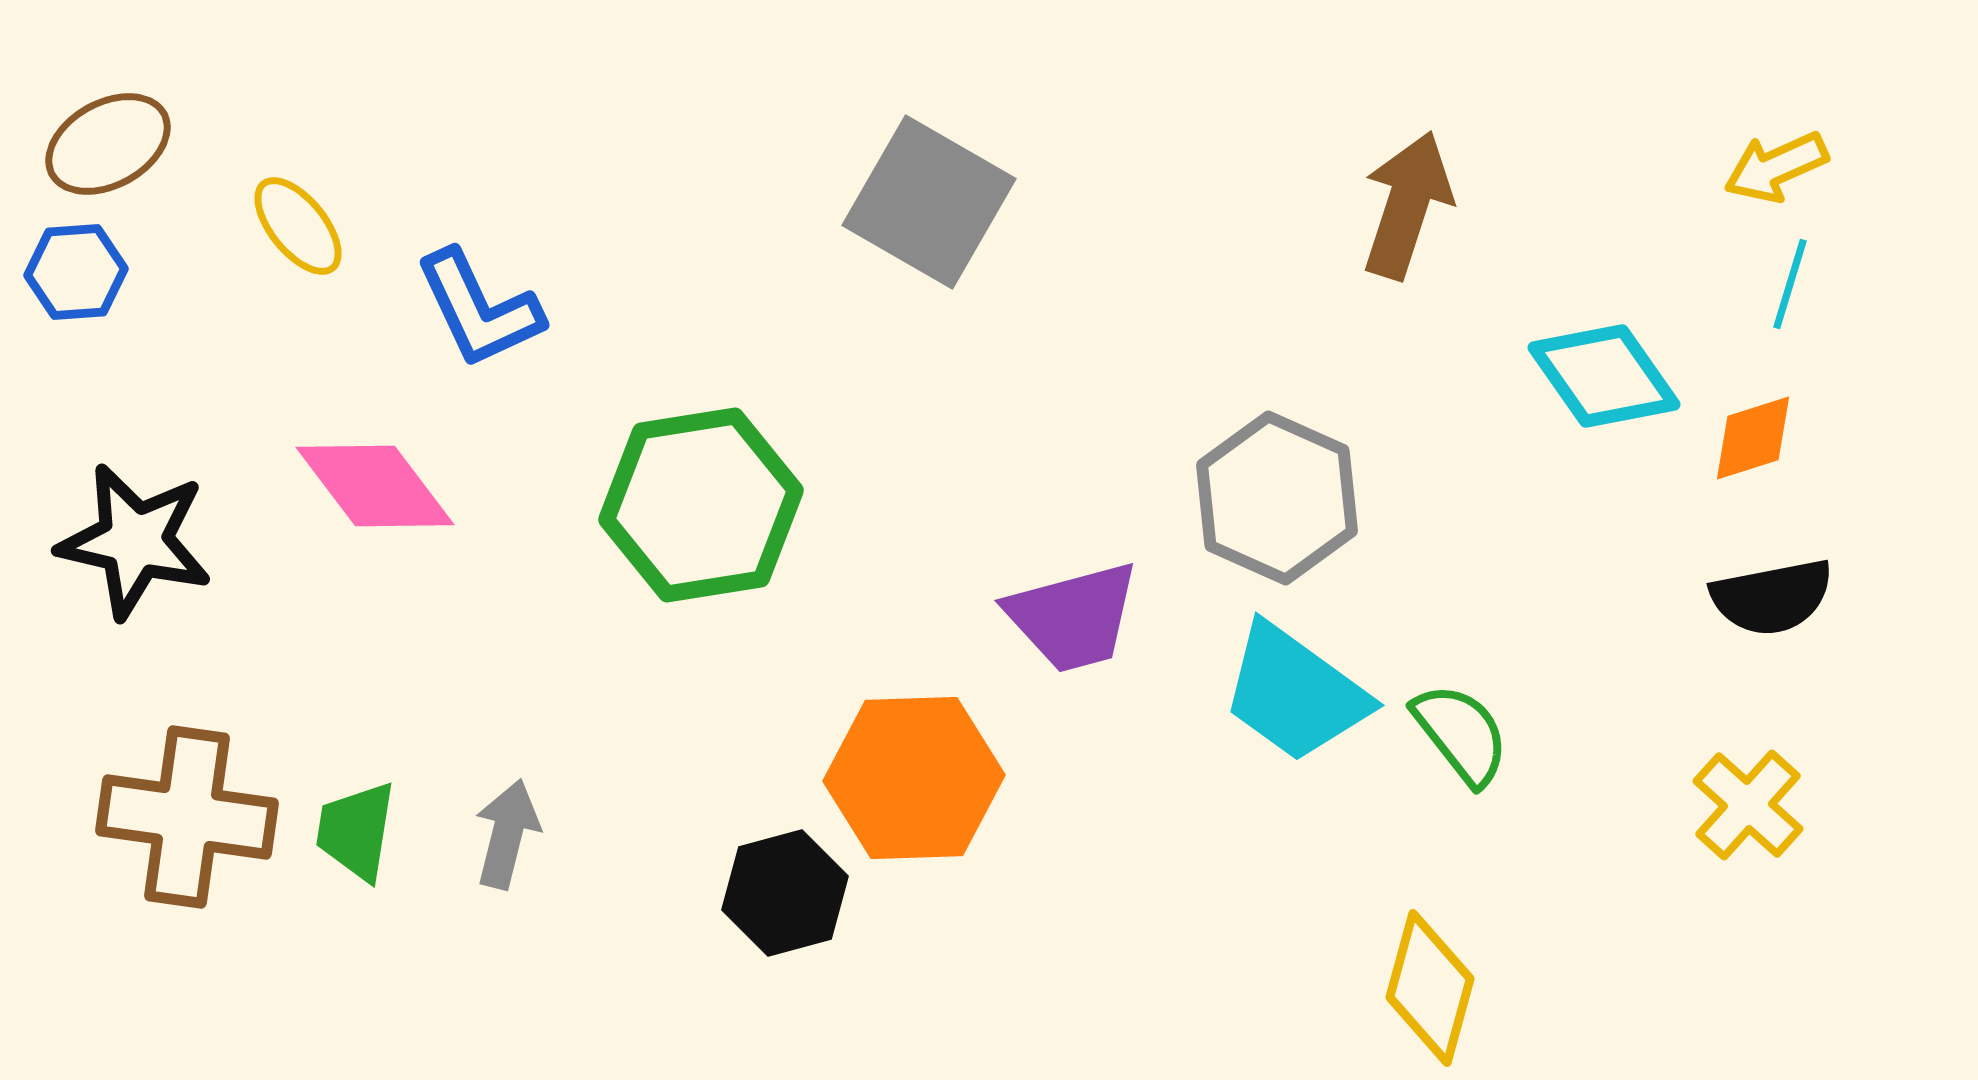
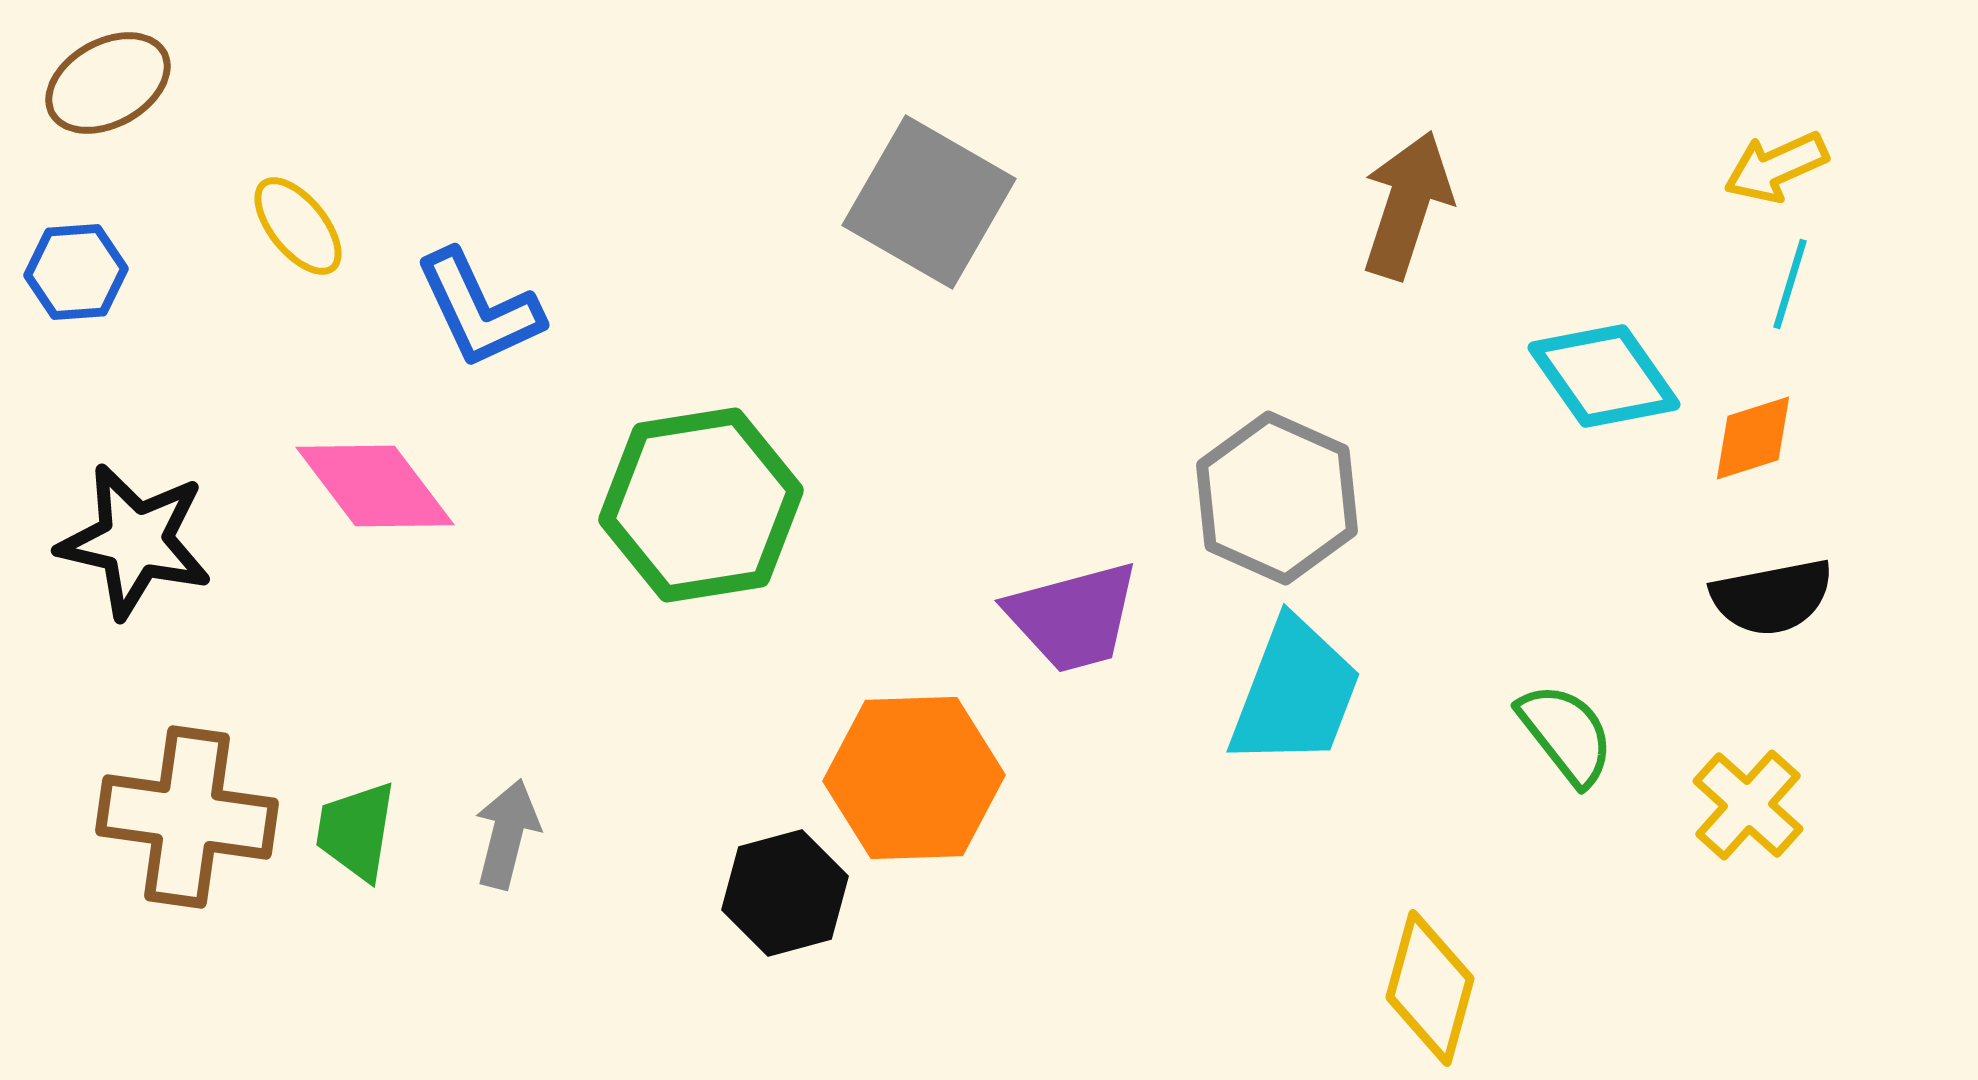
brown ellipse: moved 61 px up
cyan trapezoid: rotated 105 degrees counterclockwise
green semicircle: moved 105 px right
